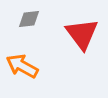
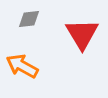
red triangle: rotated 6 degrees clockwise
